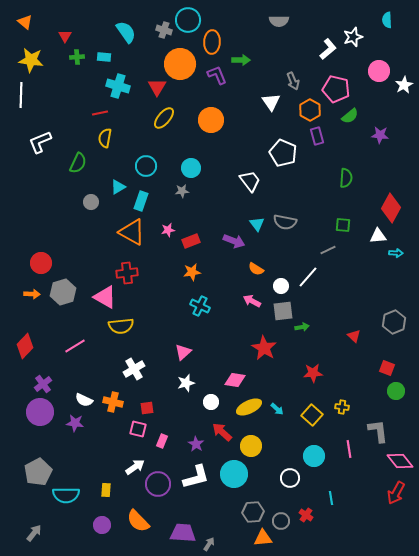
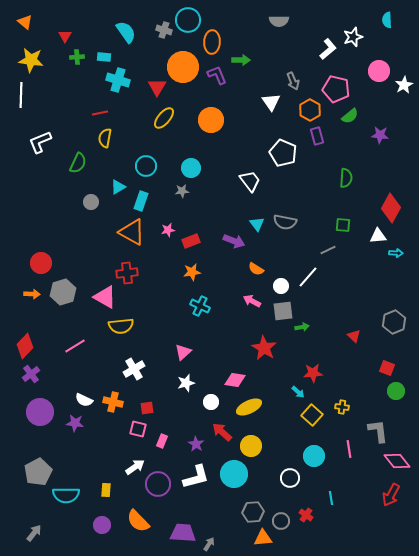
orange circle at (180, 64): moved 3 px right, 3 px down
cyan cross at (118, 86): moved 6 px up
purple cross at (43, 384): moved 12 px left, 10 px up
cyan arrow at (277, 409): moved 21 px right, 17 px up
pink diamond at (400, 461): moved 3 px left
red arrow at (396, 493): moved 5 px left, 2 px down
